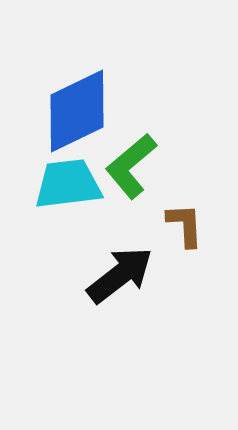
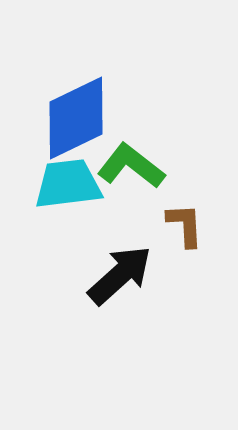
blue diamond: moved 1 px left, 7 px down
green L-shape: rotated 78 degrees clockwise
black arrow: rotated 4 degrees counterclockwise
